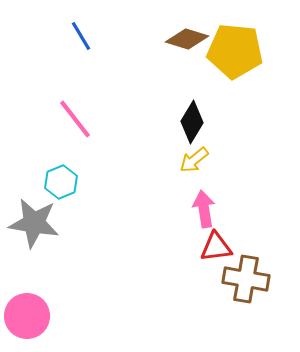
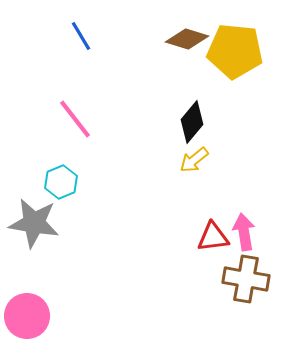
black diamond: rotated 9 degrees clockwise
pink arrow: moved 40 px right, 23 px down
red triangle: moved 3 px left, 10 px up
